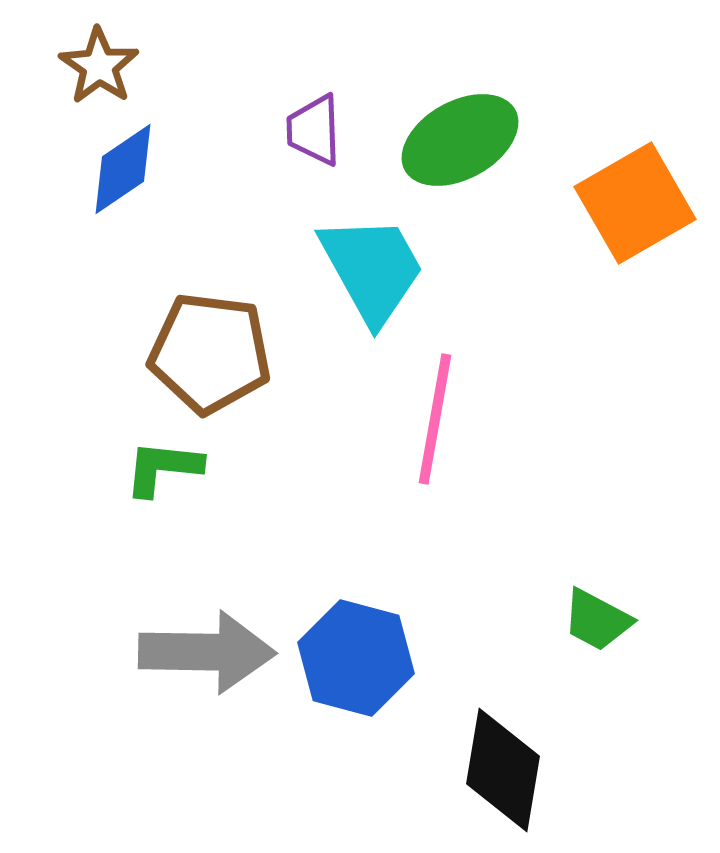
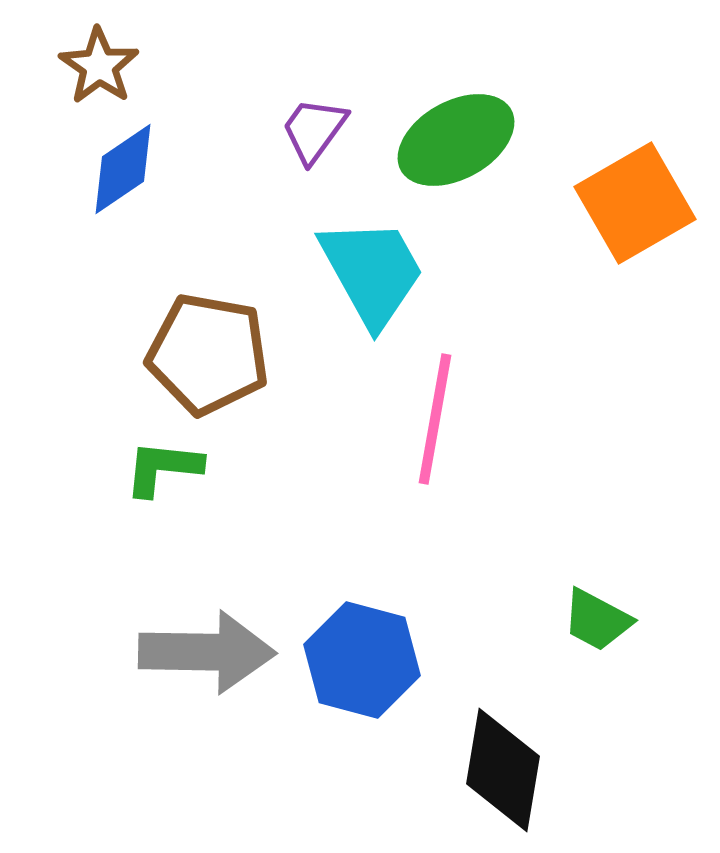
purple trapezoid: rotated 38 degrees clockwise
green ellipse: moved 4 px left
cyan trapezoid: moved 3 px down
brown pentagon: moved 2 px left, 1 px down; rotated 3 degrees clockwise
blue hexagon: moved 6 px right, 2 px down
